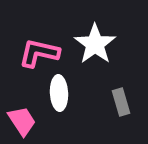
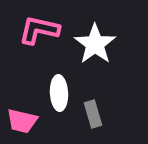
pink L-shape: moved 23 px up
gray rectangle: moved 28 px left, 12 px down
pink trapezoid: rotated 136 degrees clockwise
